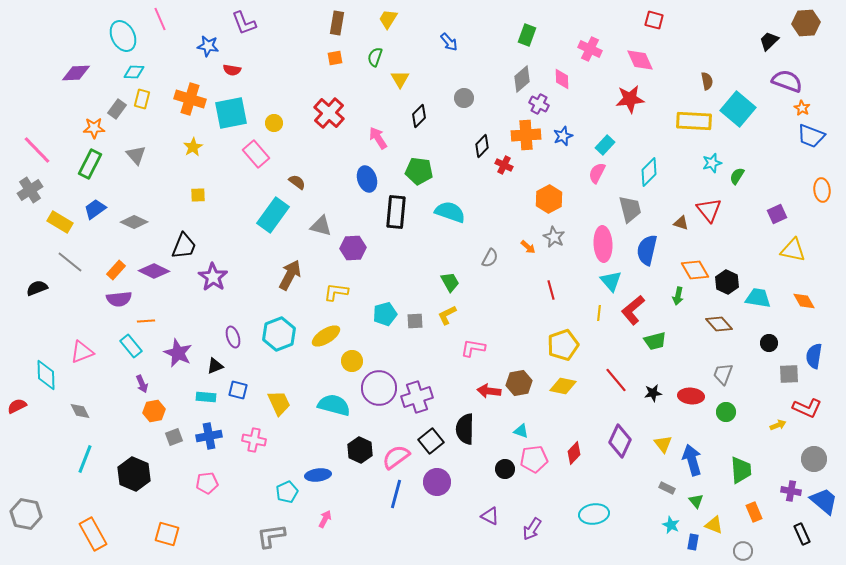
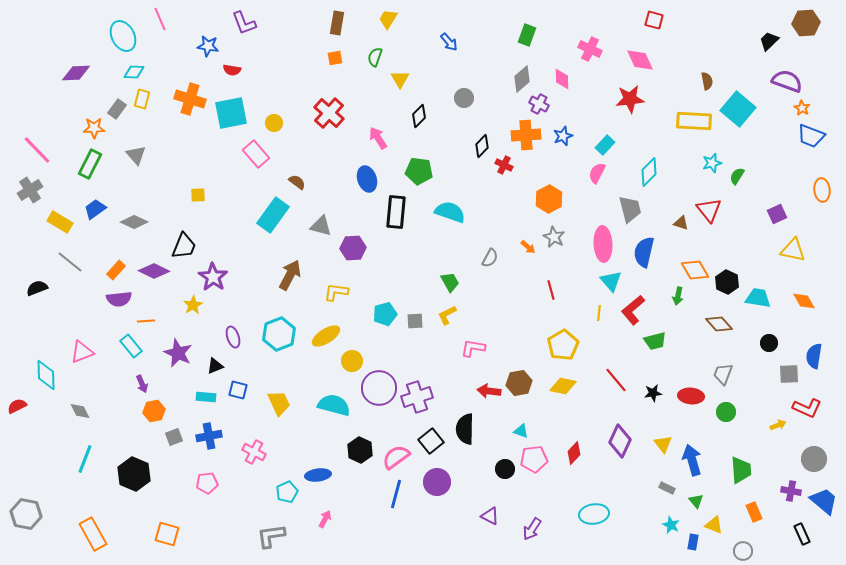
yellow star at (193, 147): moved 158 px down
blue semicircle at (647, 250): moved 3 px left, 2 px down
yellow pentagon at (563, 345): rotated 12 degrees counterclockwise
pink cross at (254, 440): moved 12 px down; rotated 15 degrees clockwise
